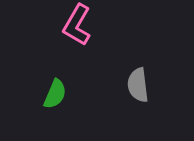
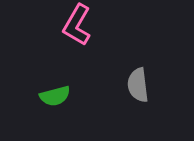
green semicircle: moved 2 px down; rotated 52 degrees clockwise
